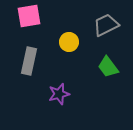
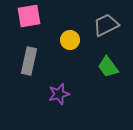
yellow circle: moved 1 px right, 2 px up
